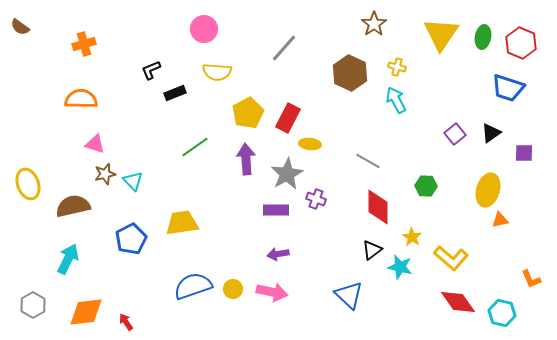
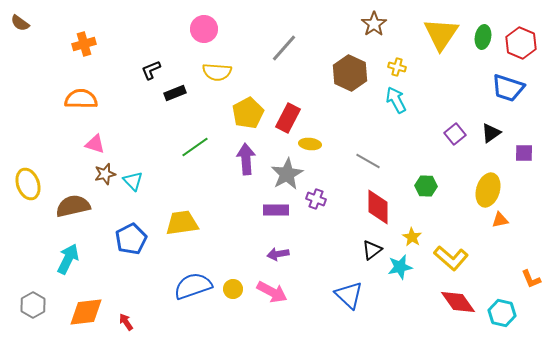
brown semicircle at (20, 27): moved 4 px up
cyan star at (400, 267): rotated 25 degrees counterclockwise
pink arrow at (272, 292): rotated 16 degrees clockwise
